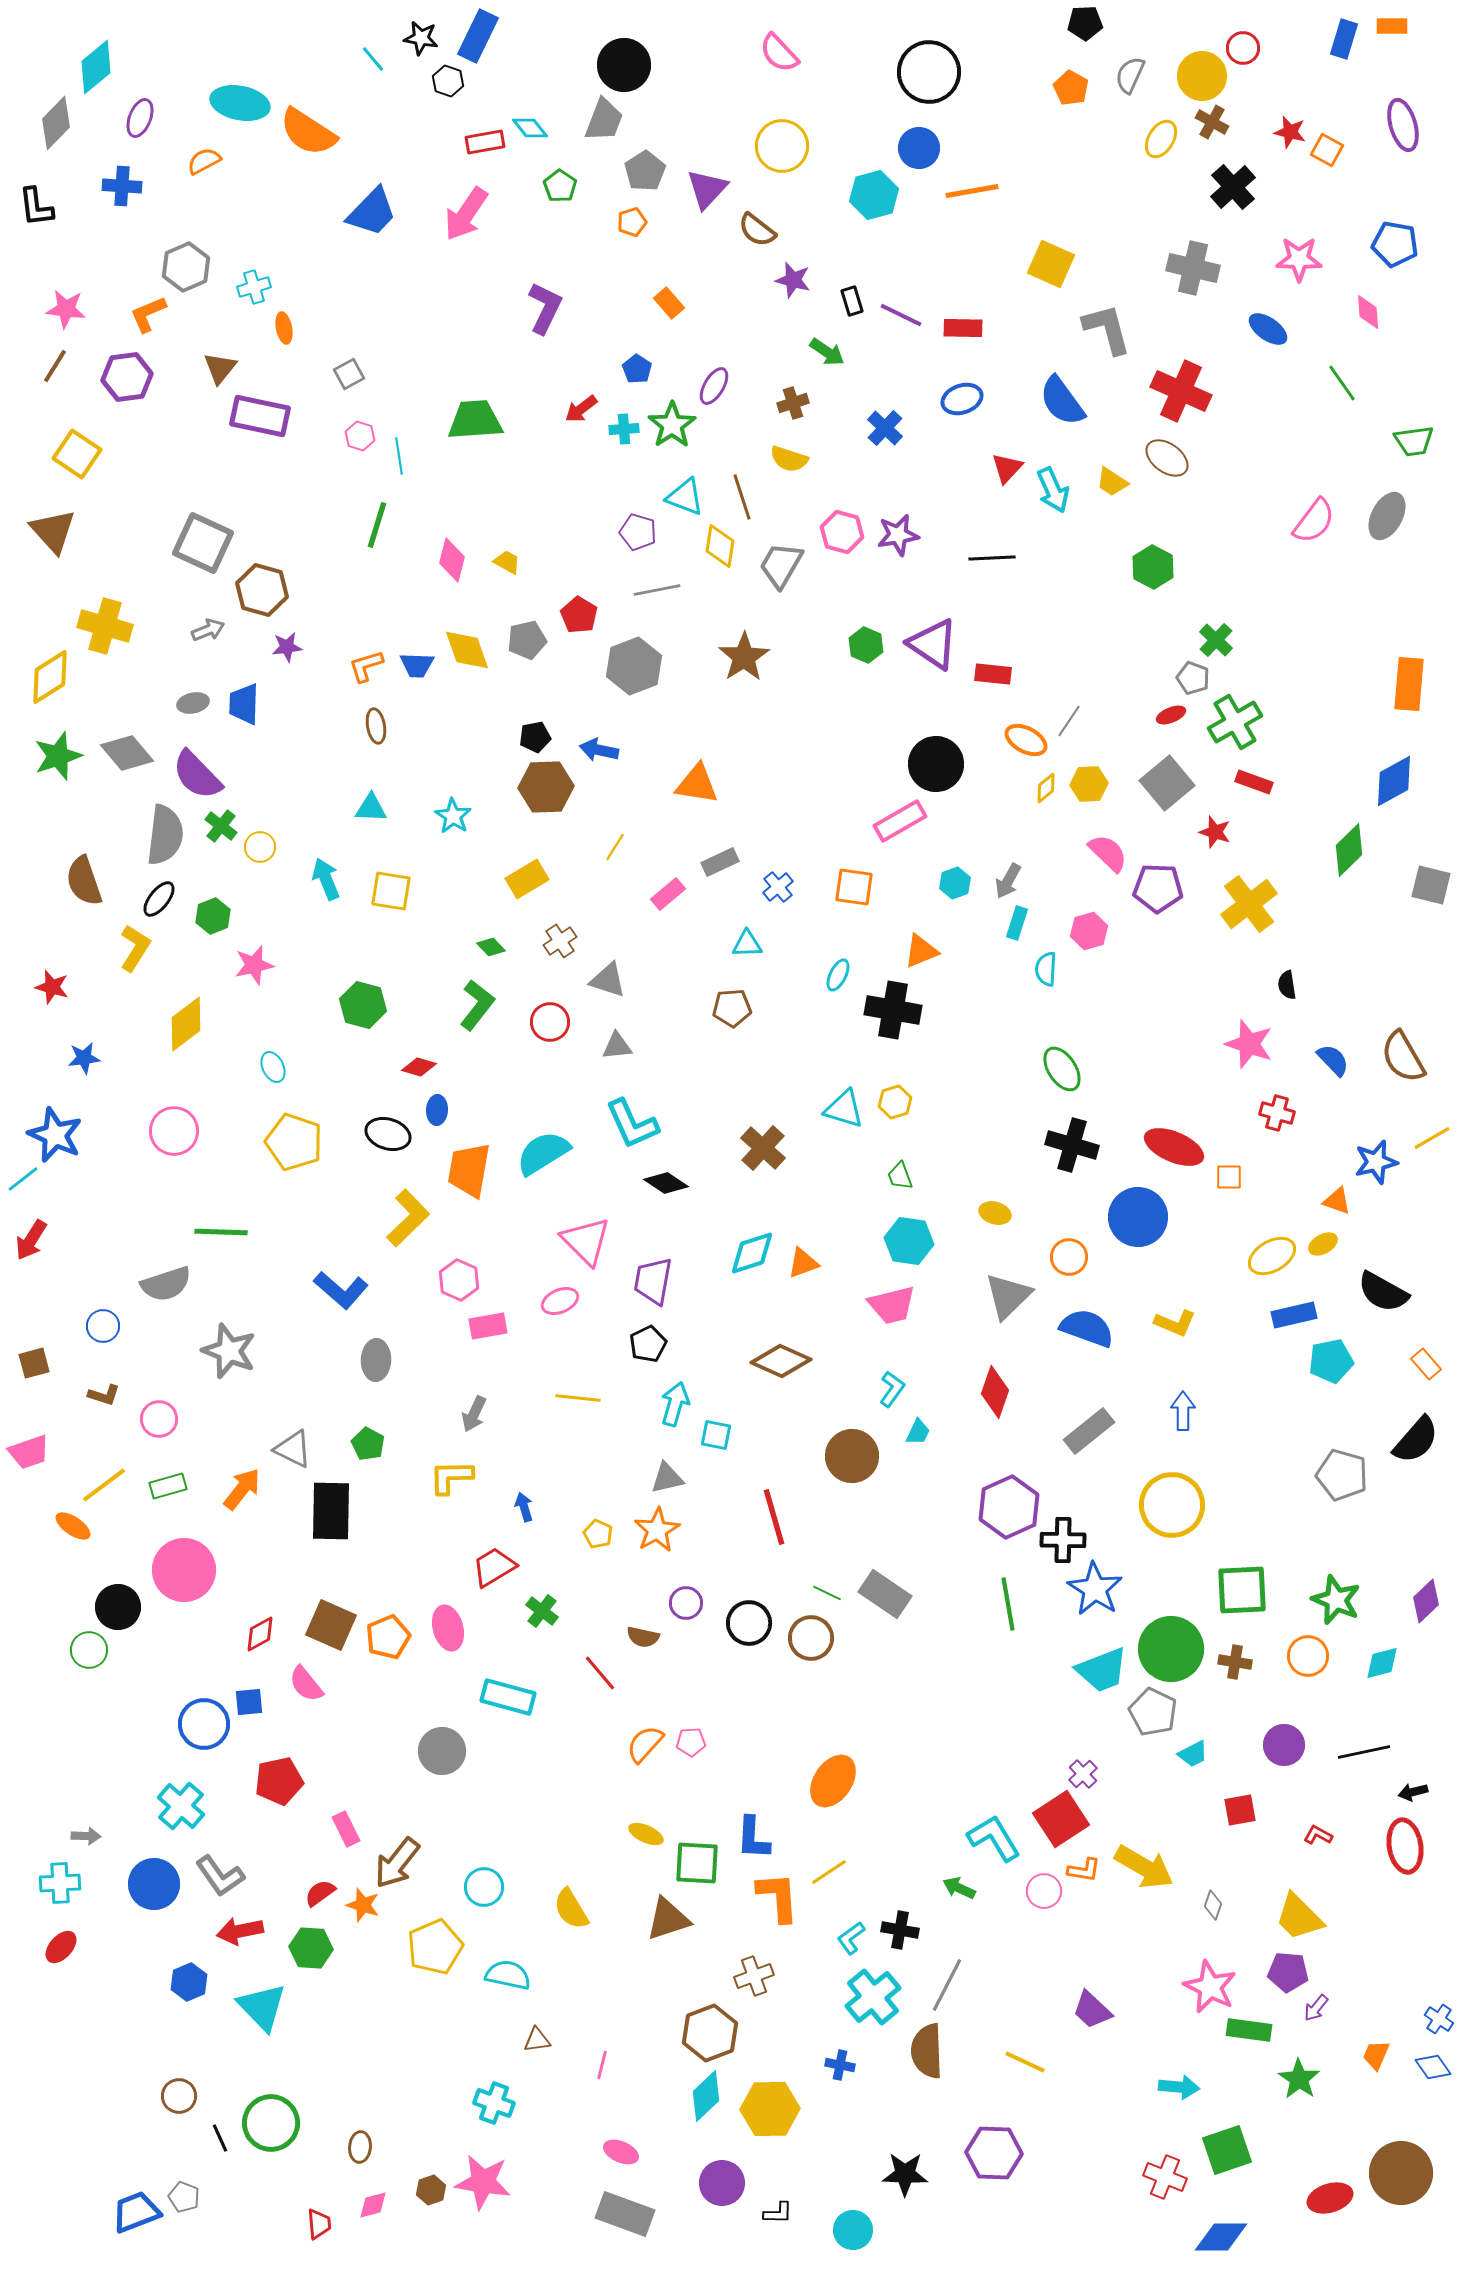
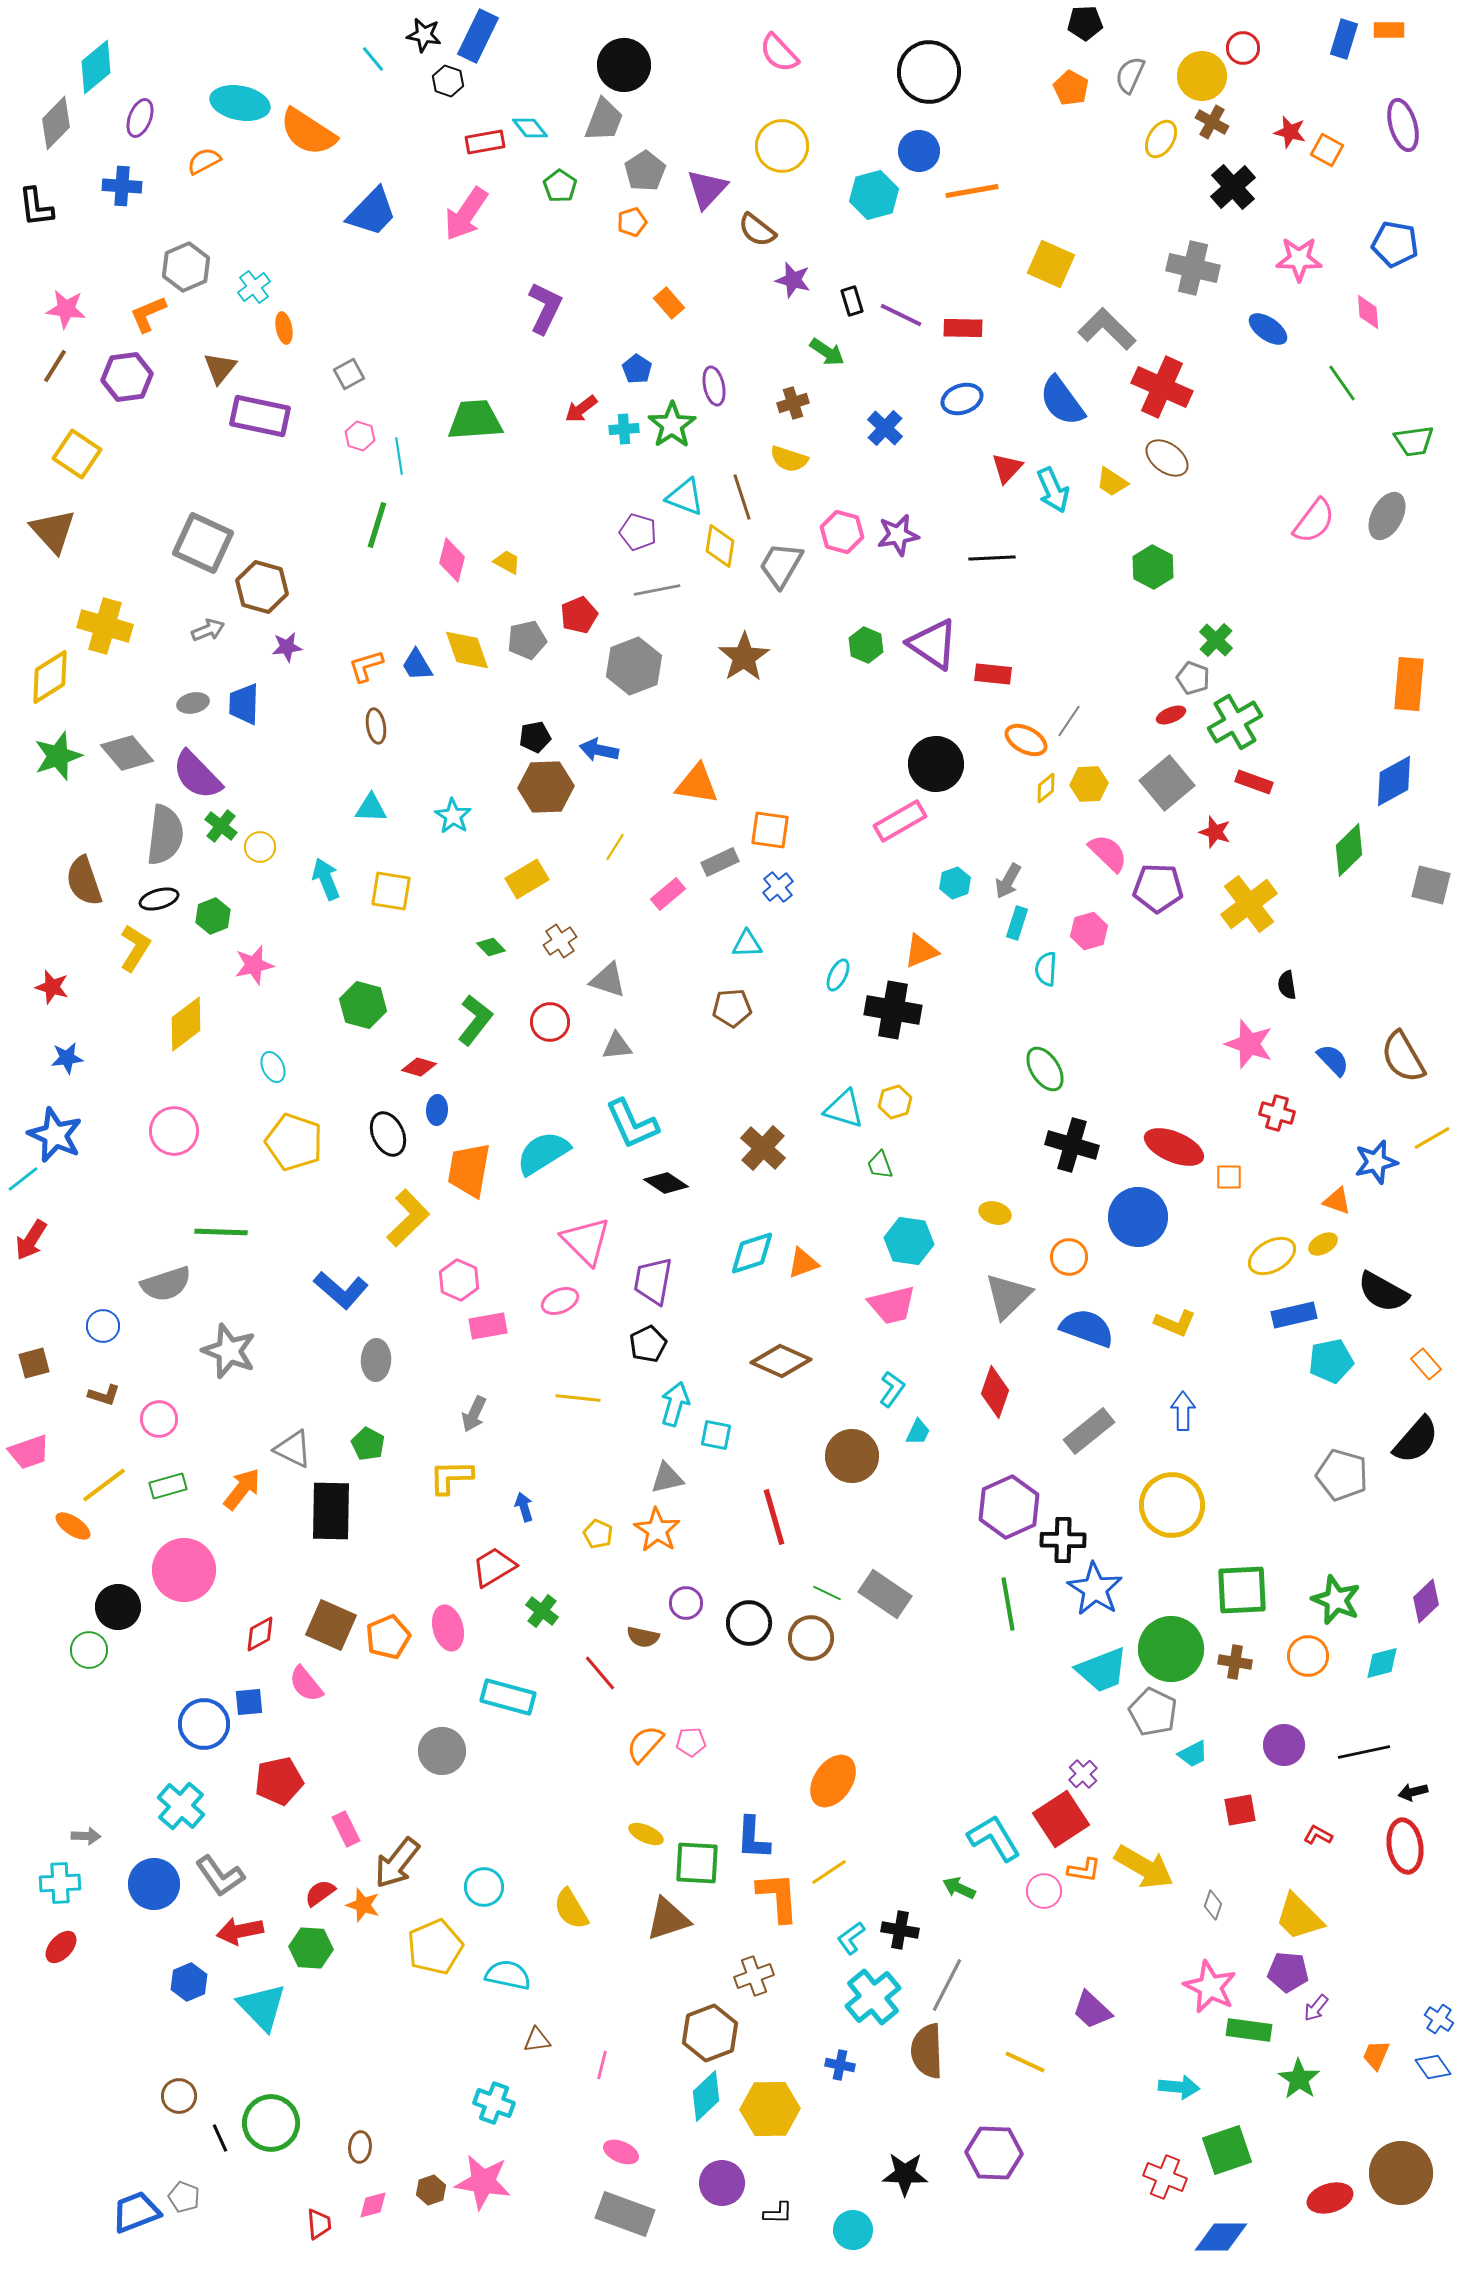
orange rectangle at (1392, 26): moved 3 px left, 4 px down
black star at (421, 38): moved 3 px right, 3 px up
blue circle at (919, 148): moved 3 px down
cyan cross at (254, 287): rotated 20 degrees counterclockwise
gray L-shape at (1107, 329): rotated 30 degrees counterclockwise
purple ellipse at (714, 386): rotated 42 degrees counterclockwise
red cross at (1181, 391): moved 19 px left, 4 px up
brown hexagon at (262, 590): moved 3 px up
red pentagon at (579, 615): rotated 18 degrees clockwise
blue trapezoid at (417, 665): rotated 57 degrees clockwise
orange square at (854, 887): moved 84 px left, 57 px up
black ellipse at (159, 899): rotated 36 degrees clockwise
green L-shape at (477, 1005): moved 2 px left, 15 px down
blue star at (84, 1058): moved 17 px left
green ellipse at (1062, 1069): moved 17 px left
black ellipse at (388, 1134): rotated 48 degrees clockwise
green trapezoid at (900, 1176): moved 20 px left, 11 px up
orange star at (657, 1530): rotated 9 degrees counterclockwise
